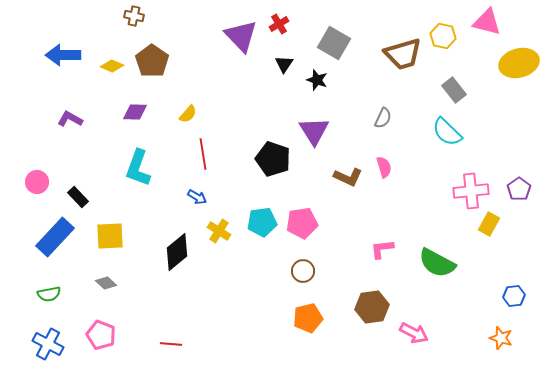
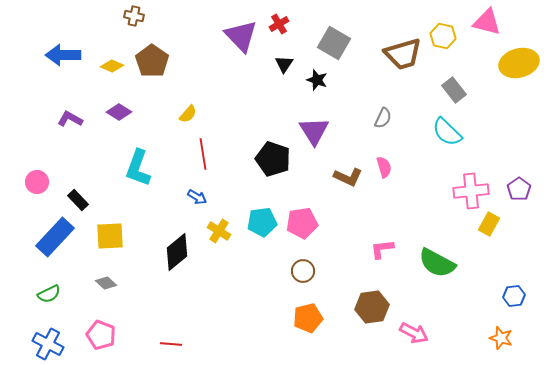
purple diamond at (135, 112): moved 16 px left; rotated 30 degrees clockwise
black rectangle at (78, 197): moved 3 px down
green semicircle at (49, 294): rotated 15 degrees counterclockwise
